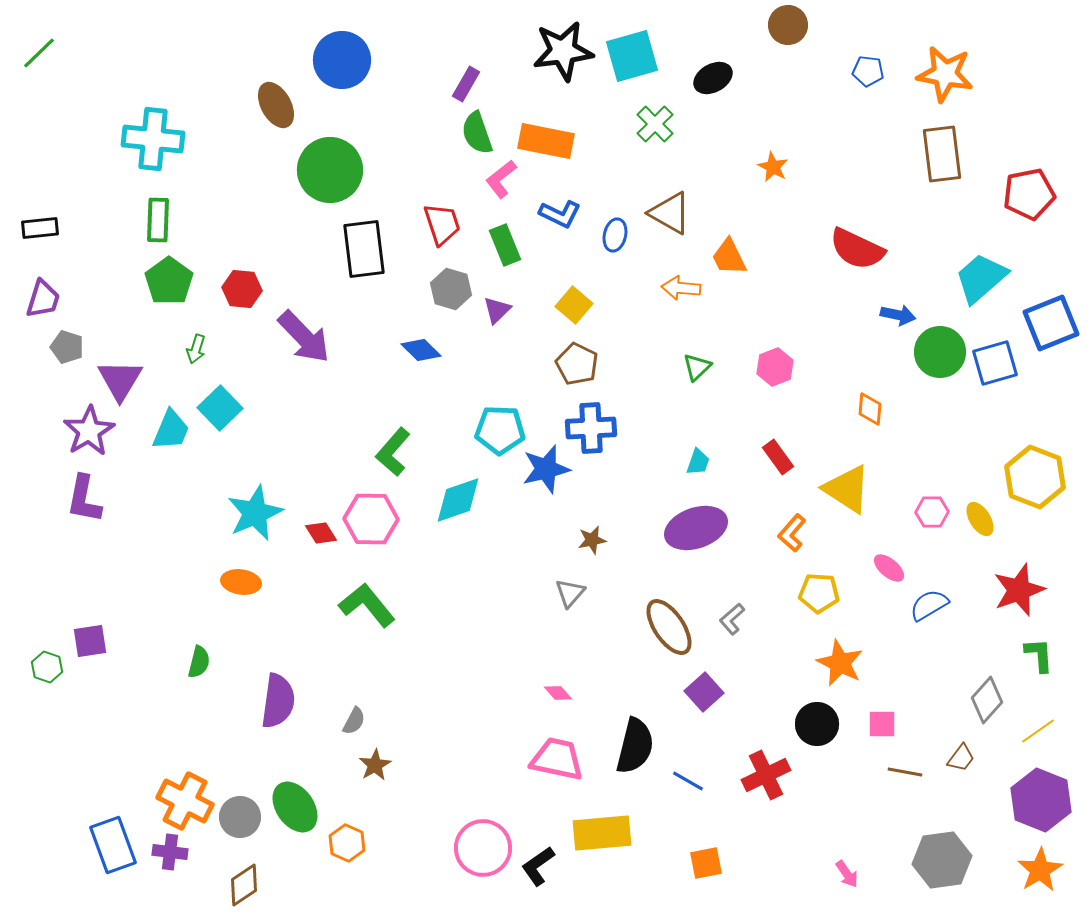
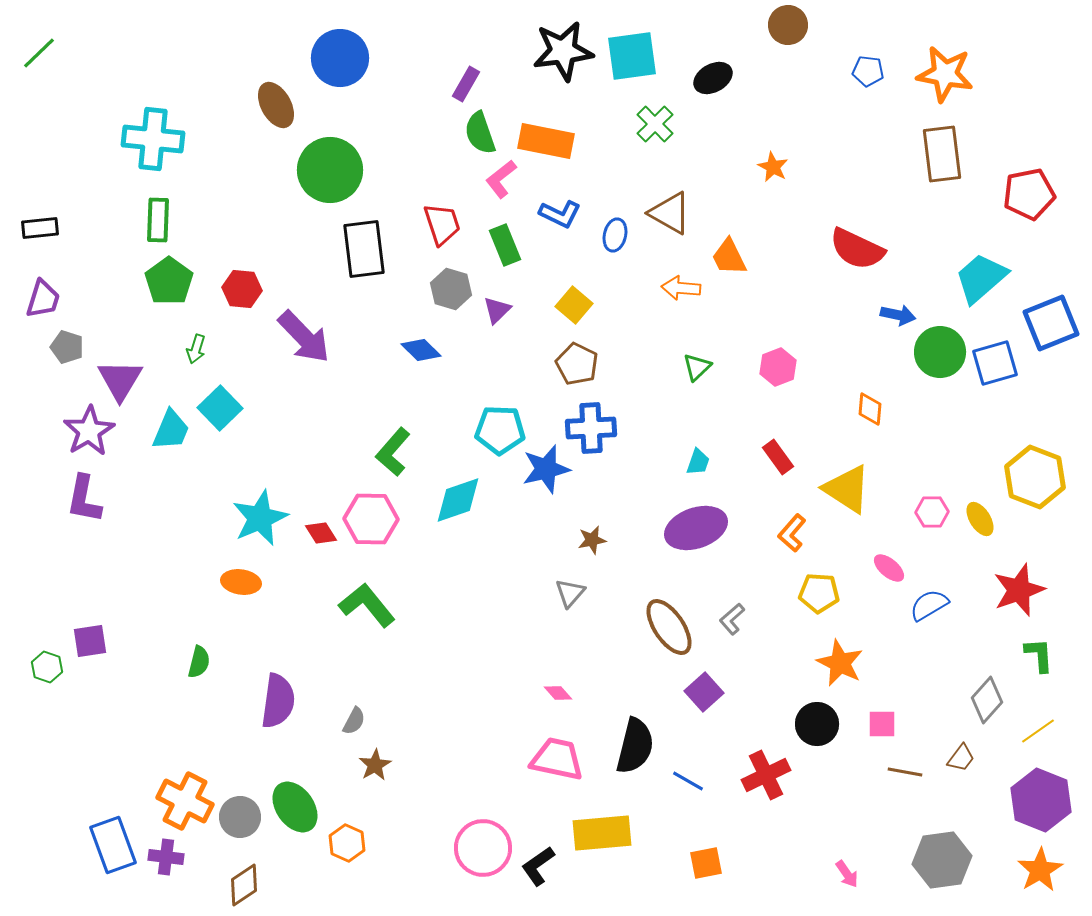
cyan square at (632, 56): rotated 8 degrees clockwise
blue circle at (342, 60): moved 2 px left, 2 px up
green semicircle at (477, 133): moved 3 px right
pink hexagon at (775, 367): moved 3 px right
cyan star at (255, 513): moved 5 px right, 5 px down
purple cross at (170, 852): moved 4 px left, 5 px down
